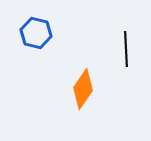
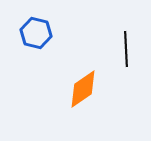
orange diamond: rotated 21 degrees clockwise
